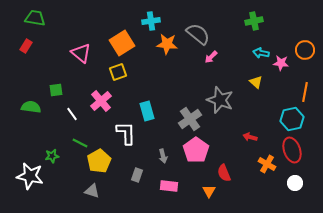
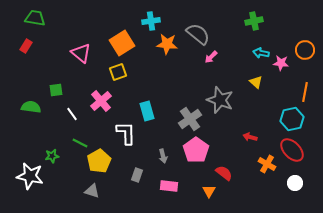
red ellipse: rotated 25 degrees counterclockwise
red semicircle: rotated 150 degrees clockwise
